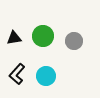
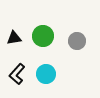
gray circle: moved 3 px right
cyan circle: moved 2 px up
